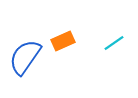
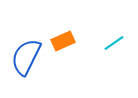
blue semicircle: moved 1 px right; rotated 9 degrees counterclockwise
